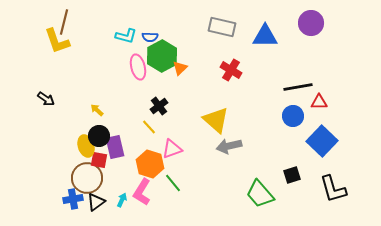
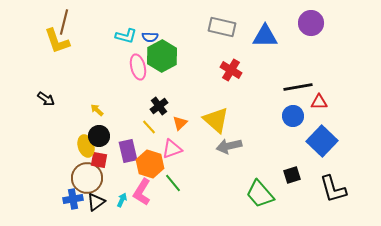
orange triangle: moved 55 px down
purple rectangle: moved 13 px right, 4 px down
